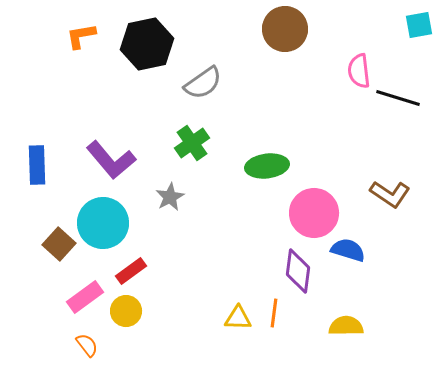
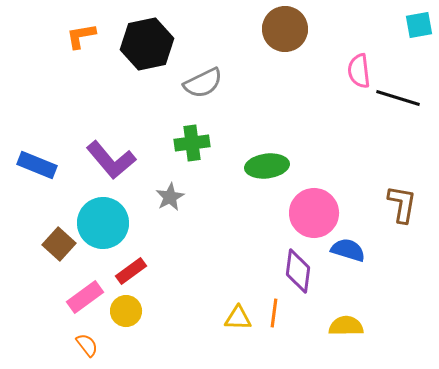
gray semicircle: rotated 9 degrees clockwise
green cross: rotated 28 degrees clockwise
blue rectangle: rotated 66 degrees counterclockwise
brown L-shape: moved 12 px right, 10 px down; rotated 114 degrees counterclockwise
